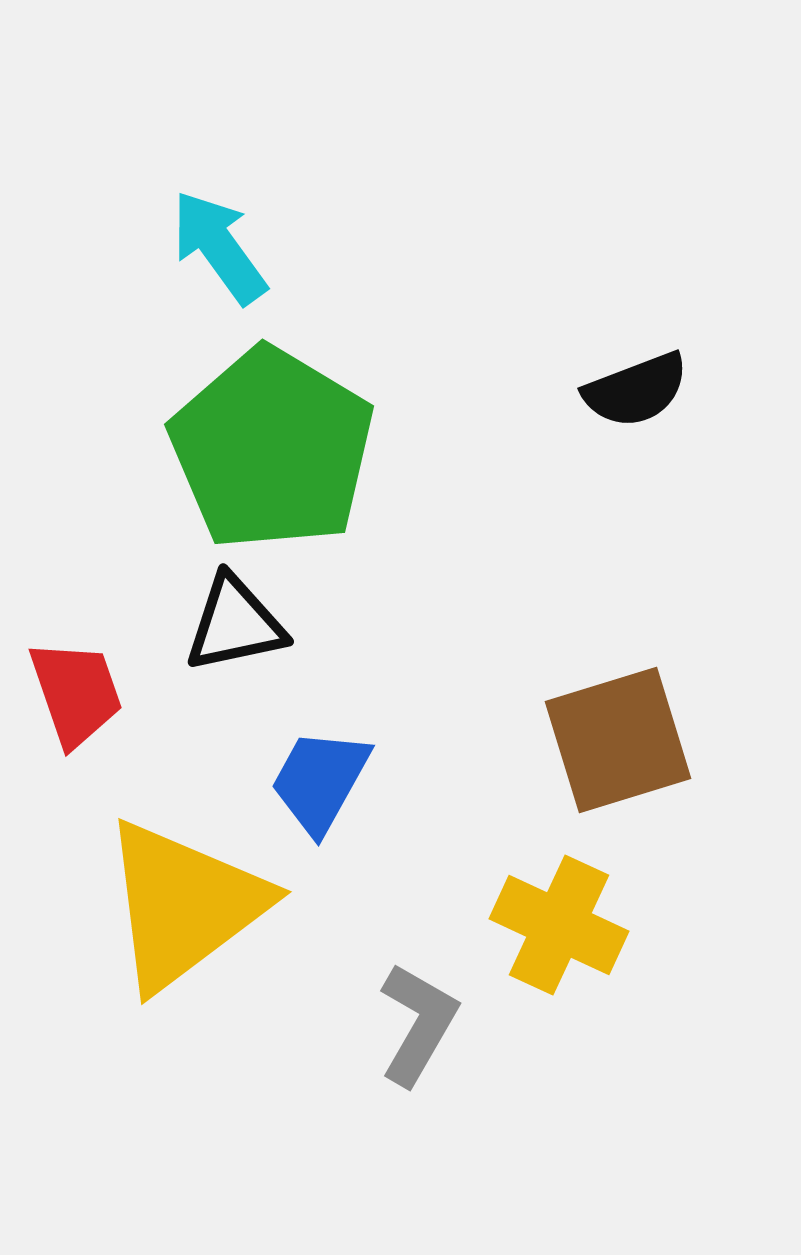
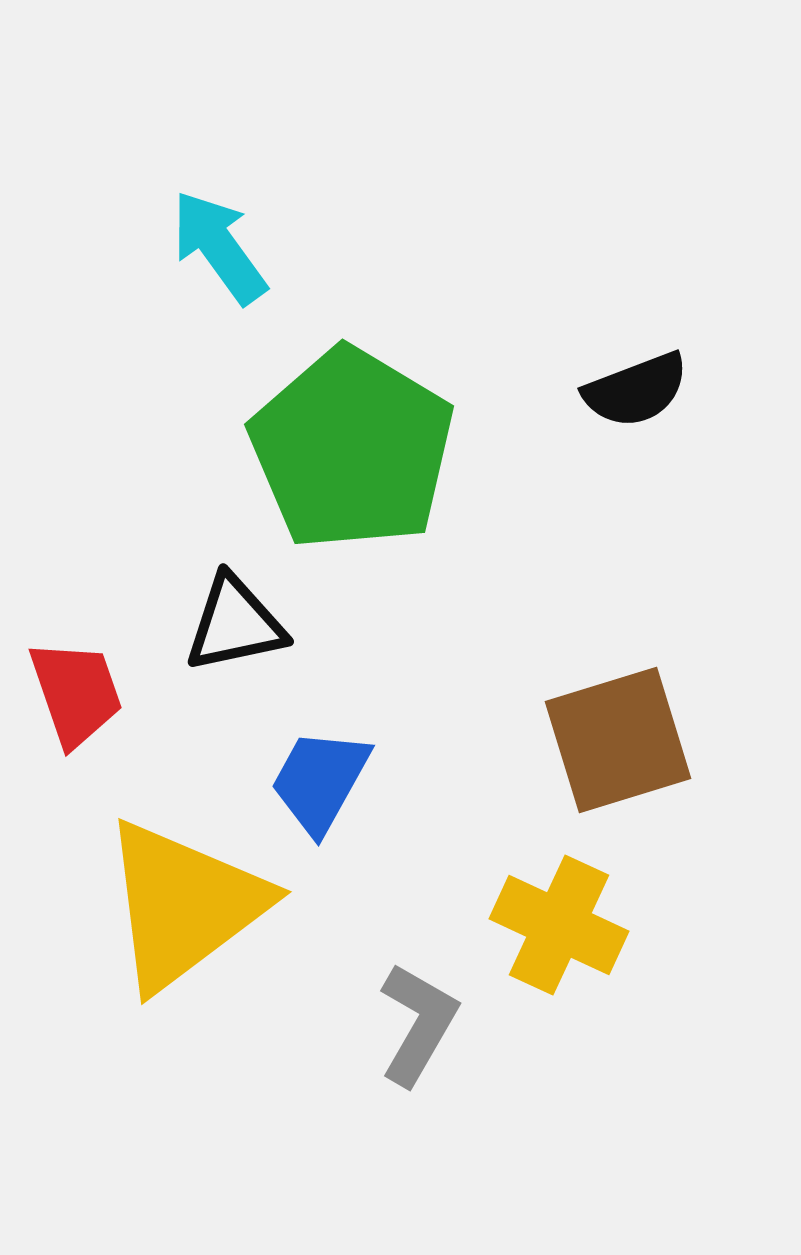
green pentagon: moved 80 px right
